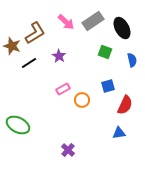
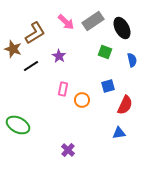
brown star: moved 1 px right, 3 px down
black line: moved 2 px right, 3 px down
pink rectangle: rotated 48 degrees counterclockwise
